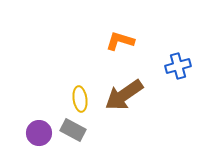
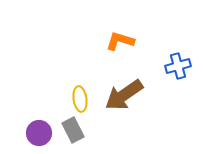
gray rectangle: rotated 35 degrees clockwise
